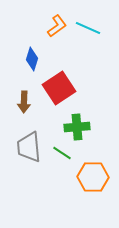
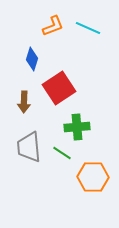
orange L-shape: moved 4 px left; rotated 15 degrees clockwise
